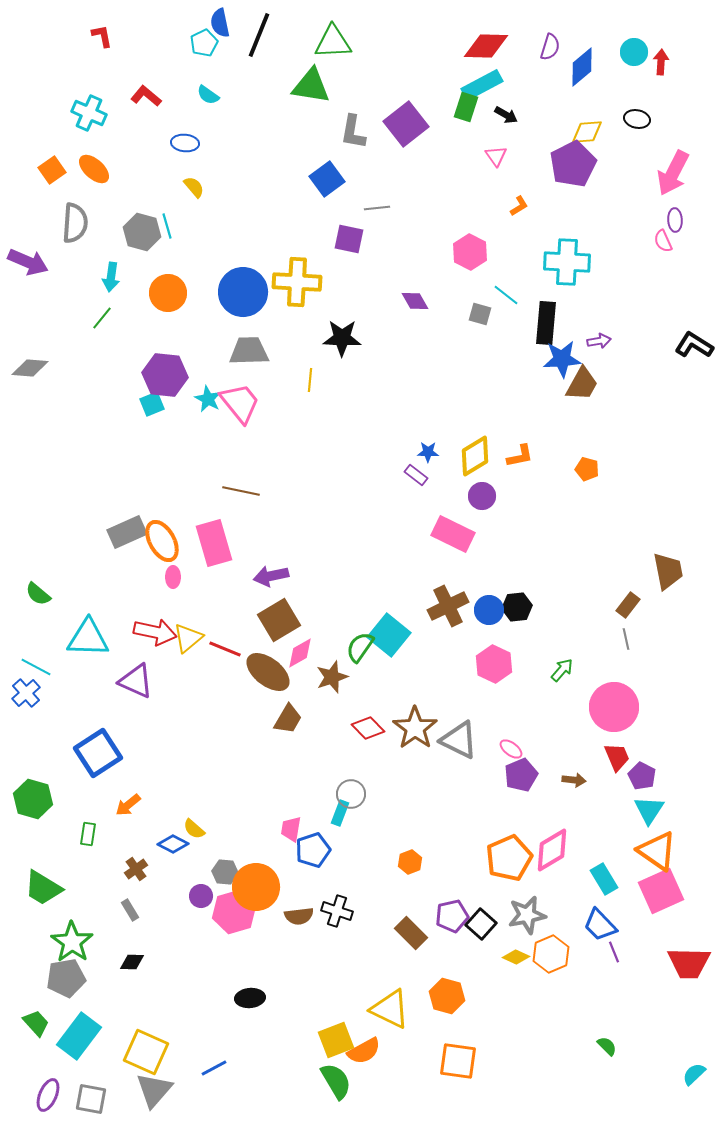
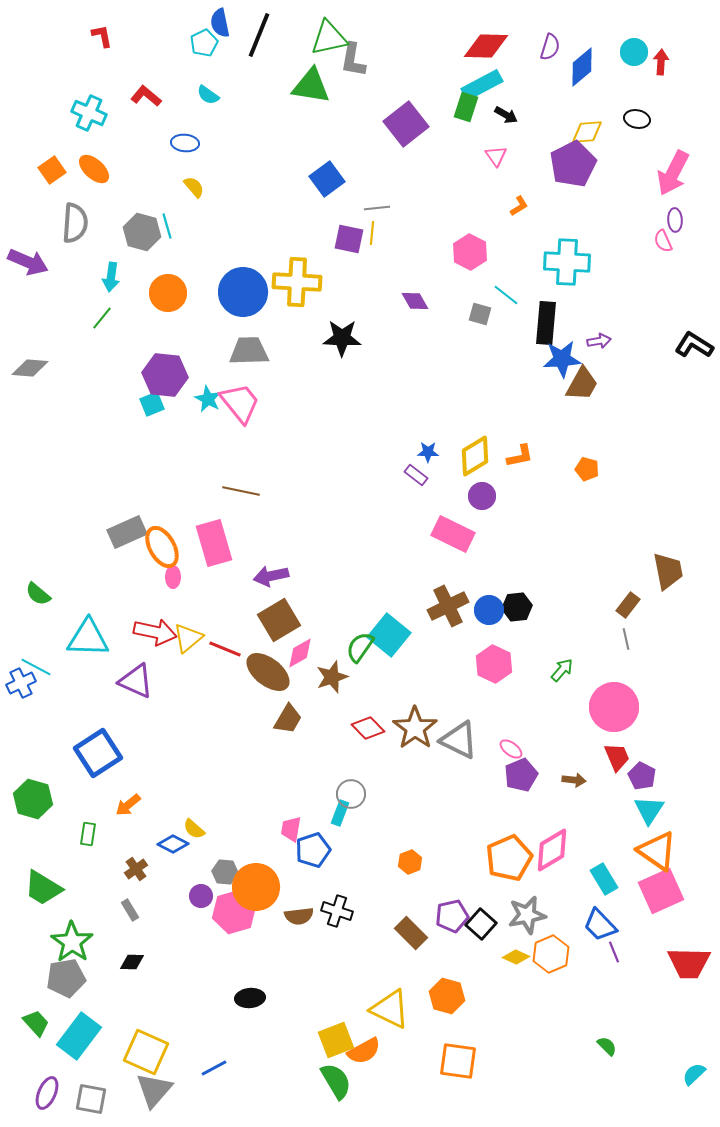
green triangle at (333, 42): moved 4 px left, 4 px up; rotated 9 degrees counterclockwise
gray L-shape at (353, 132): moved 72 px up
yellow line at (310, 380): moved 62 px right, 147 px up
orange ellipse at (162, 541): moved 6 px down
blue cross at (26, 693): moved 5 px left, 10 px up; rotated 16 degrees clockwise
purple ellipse at (48, 1095): moved 1 px left, 2 px up
